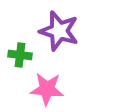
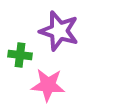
pink star: moved 1 px right, 4 px up
